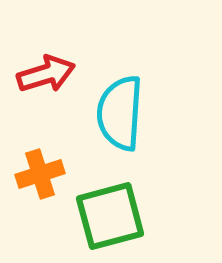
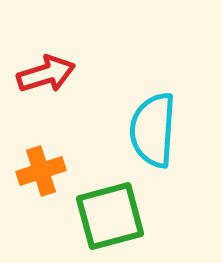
cyan semicircle: moved 33 px right, 17 px down
orange cross: moved 1 px right, 3 px up
